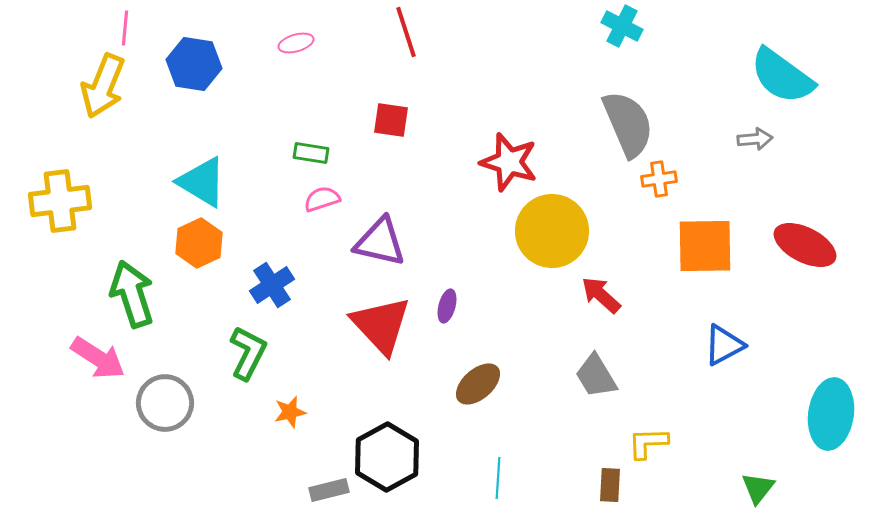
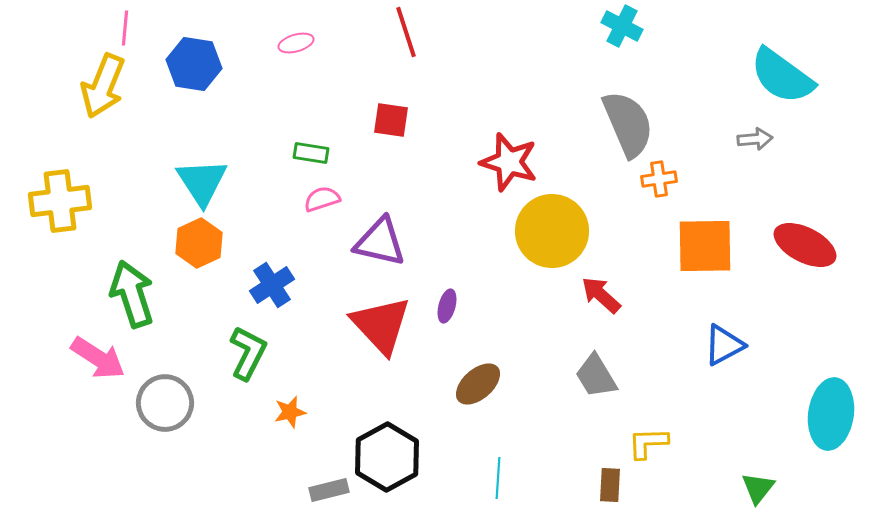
cyan triangle: rotated 26 degrees clockwise
